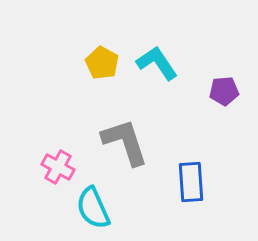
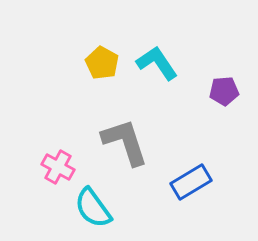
blue rectangle: rotated 63 degrees clockwise
cyan semicircle: rotated 12 degrees counterclockwise
